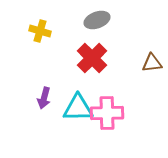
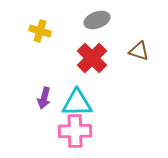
brown triangle: moved 13 px left, 12 px up; rotated 25 degrees clockwise
cyan triangle: moved 1 px left, 5 px up
pink cross: moved 32 px left, 18 px down
